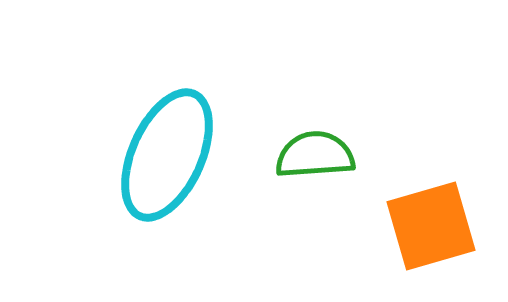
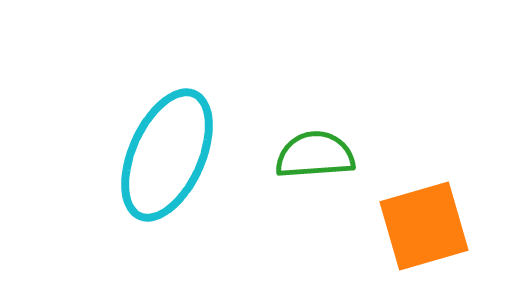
orange square: moved 7 px left
